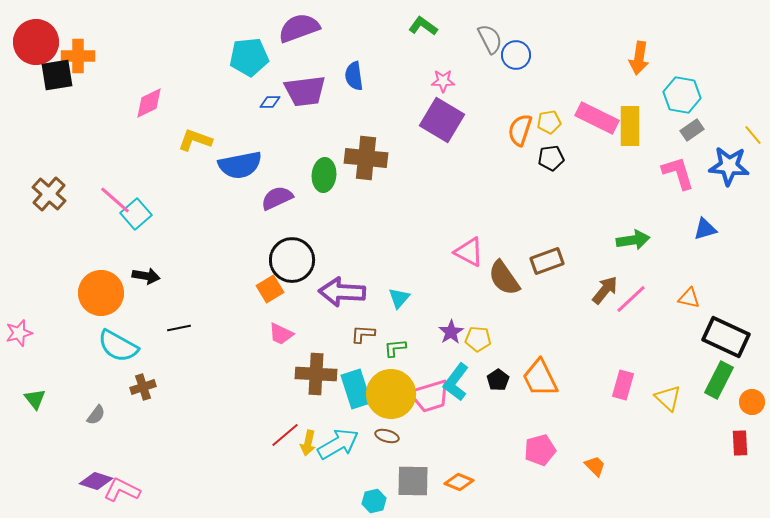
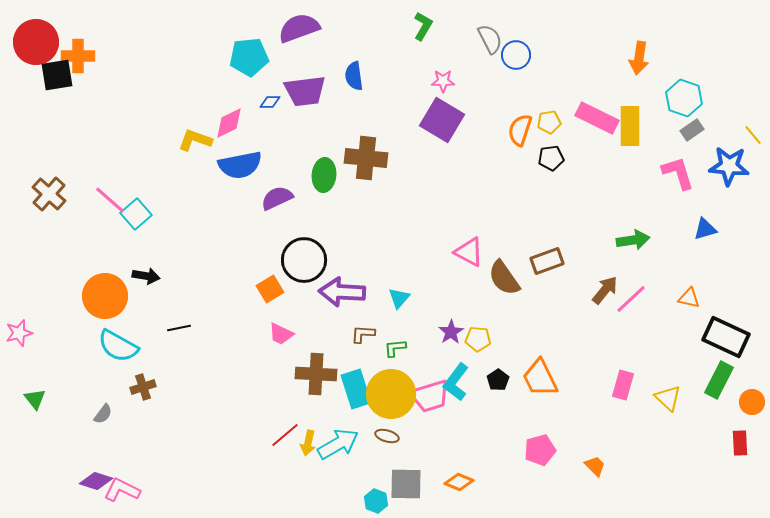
green L-shape at (423, 26): rotated 84 degrees clockwise
cyan hexagon at (682, 95): moved 2 px right, 3 px down; rotated 9 degrees clockwise
pink diamond at (149, 103): moved 80 px right, 20 px down
pink line at (115, 200): moved 5 px left
black circle at (292, 260): moved 12 px right
orange circle at (101, 293): moved 4 px right, 3 px down
gray semicircle at (96, 415): moved 7 px right, 1 px up
gray square at (413, 481): moved 7 px left, 3 px down
cyan hexagon at (374, 501): moved 2 px right; rotated 25 degrees counterclockwise
